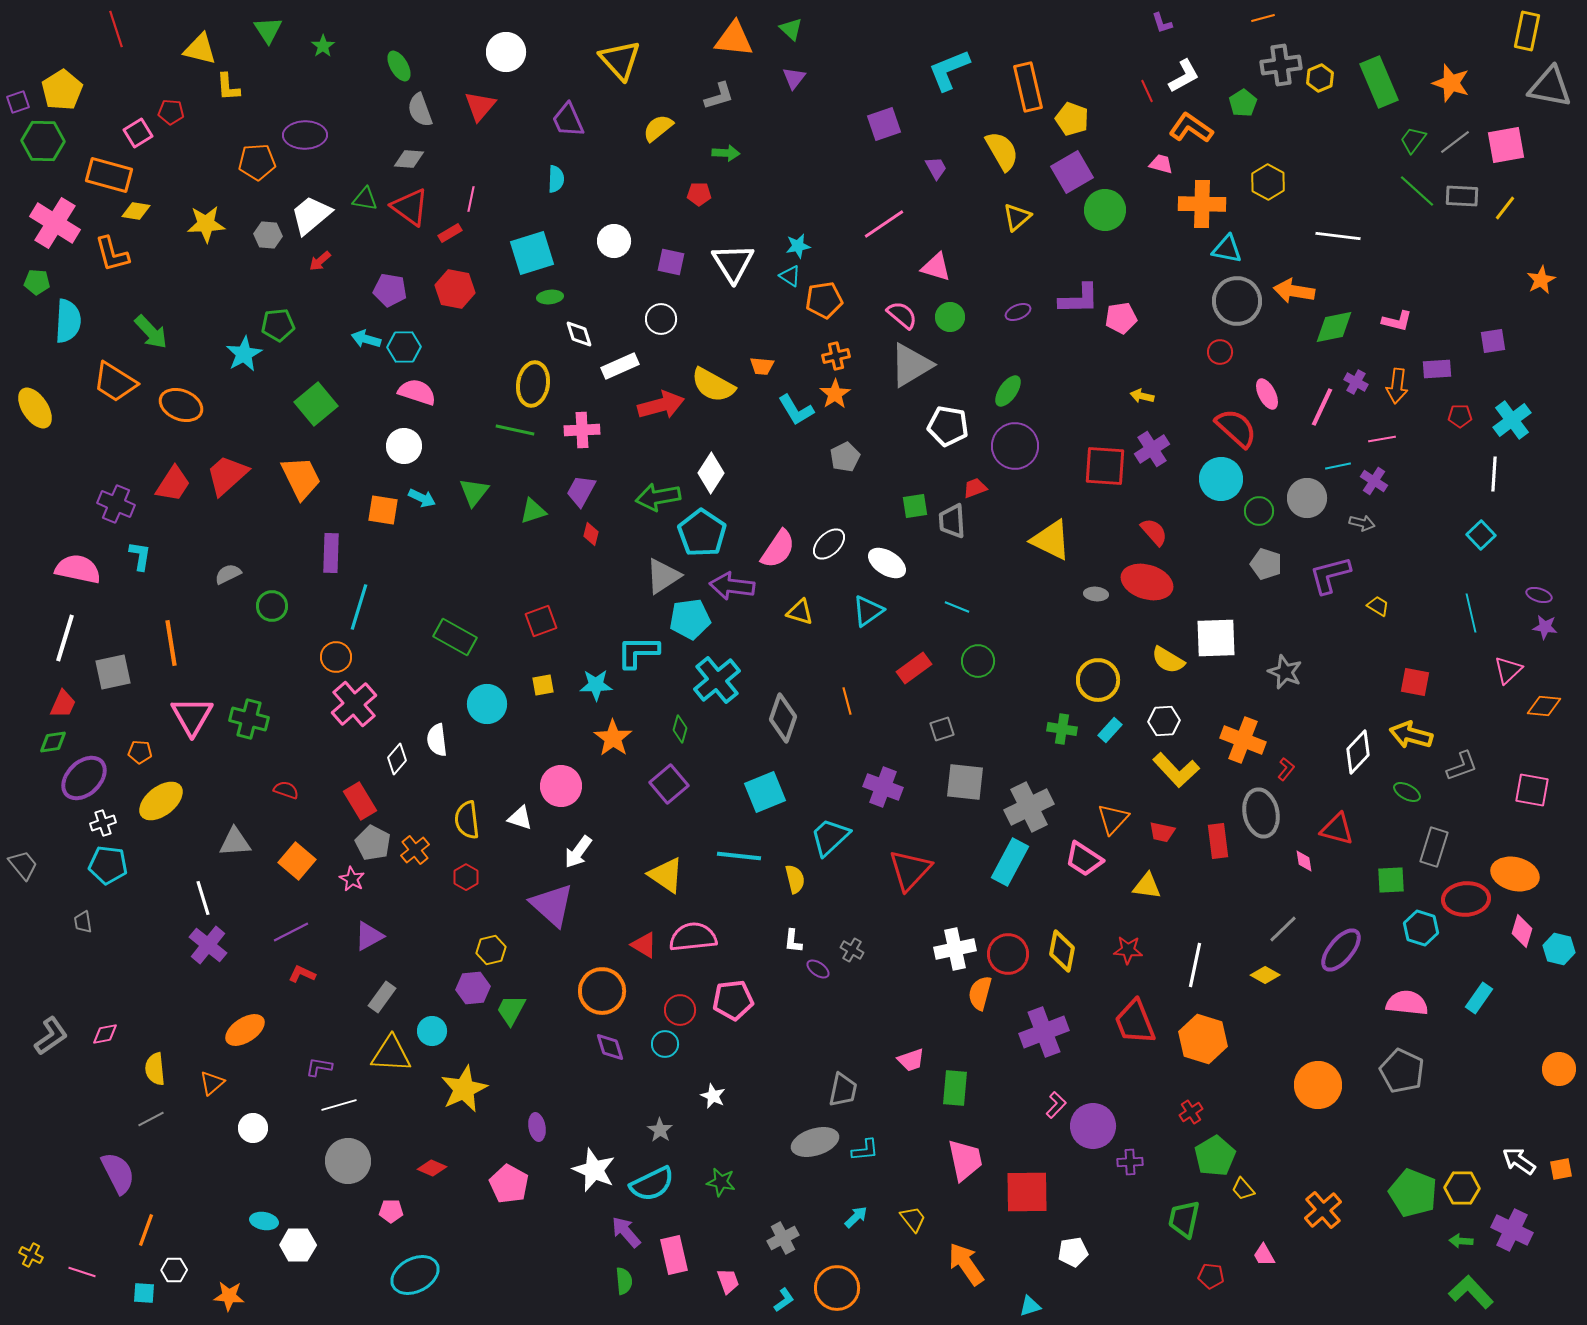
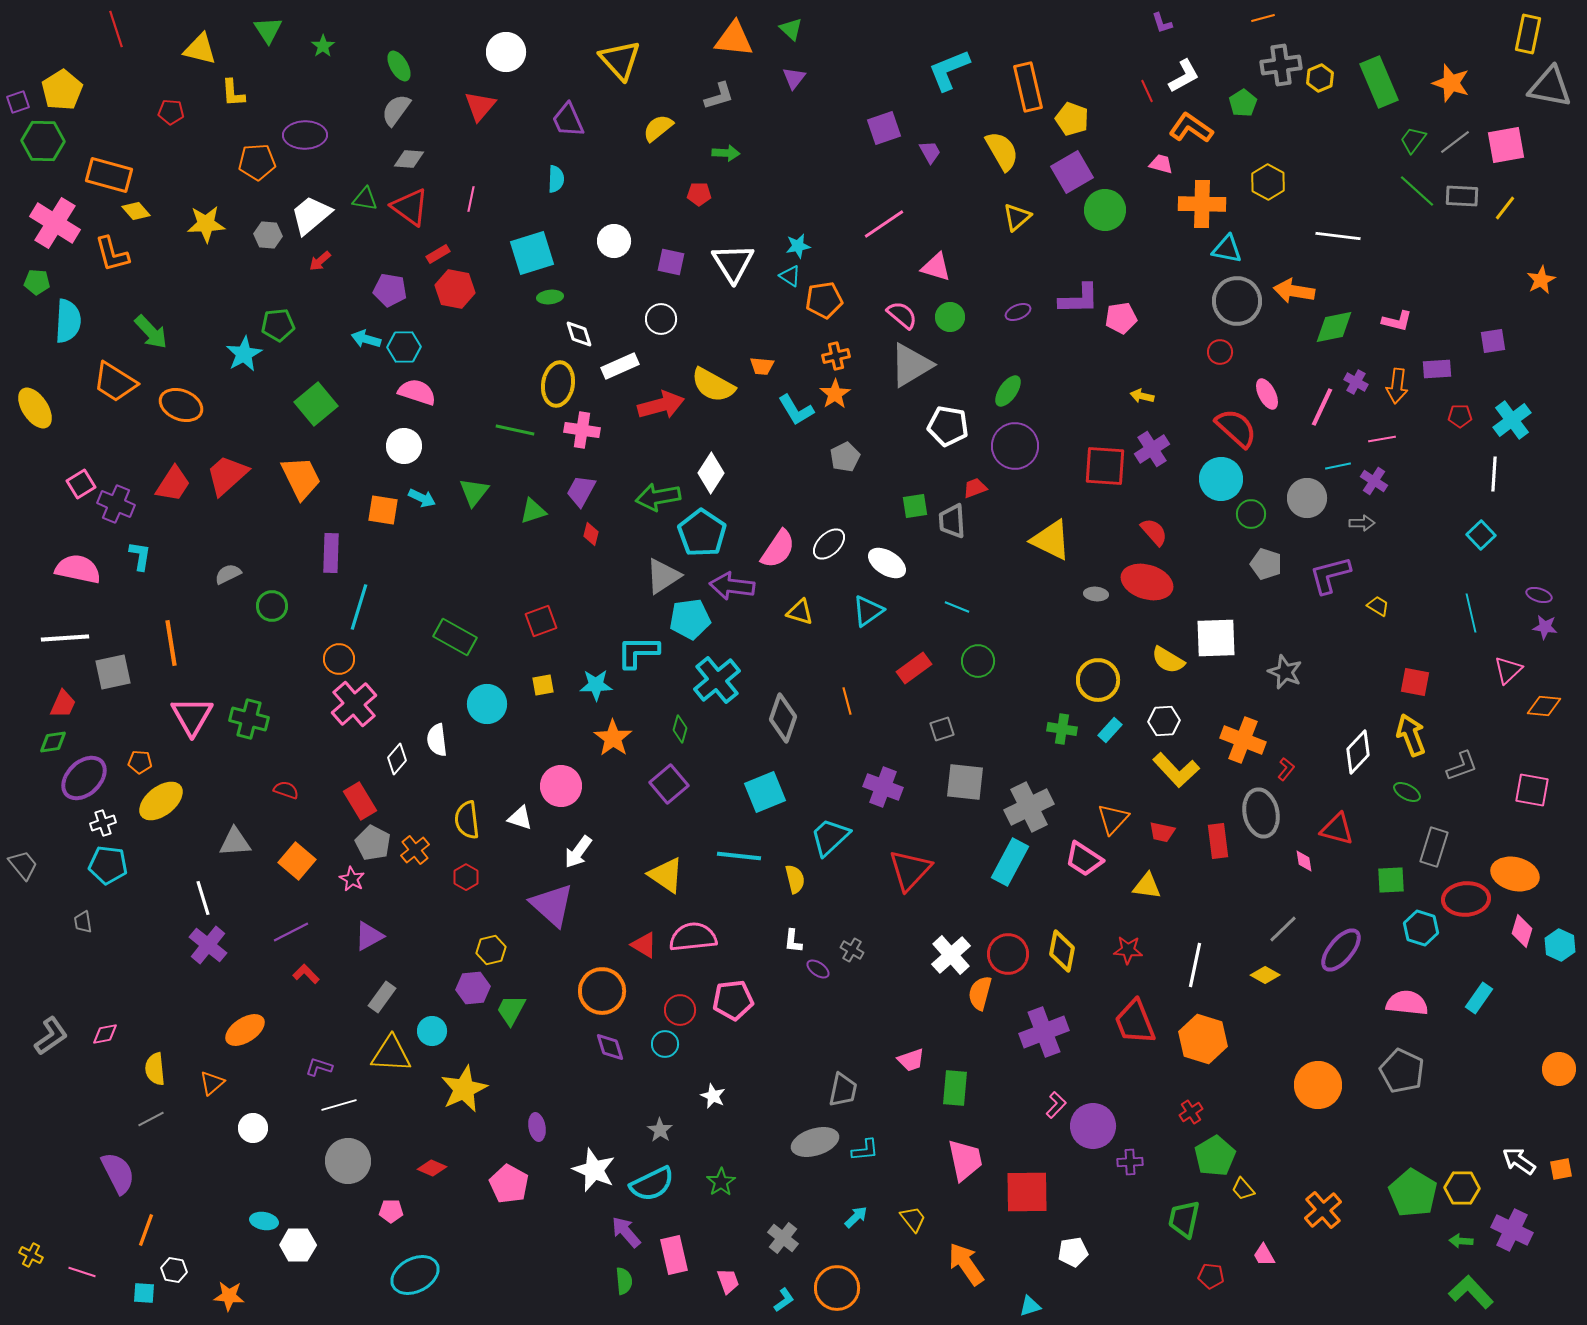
yellow rectangle at (1527, 31): moved 1 px right, 3 px down
yellow L-shape at (228, 87): moved 5 px right, 6 px down
gray semicircle at (420, 110): moved 24 px left; rotated 56 degrees clockwise
purple square at (884, 124): moved 4 px down
pink square at (138, 133): moved 57 px left, 351 px down
purple trapezoid at (936, 168): moved 6 px left, 16 px up
yellow diamond at (136, 211): rotated 40 degrees clockwise
red rectangle at (450, 233): moved 12 px left, 21 px down
yellow ellipse at (533, 384): moved 25 px right
pink cross at (582, 430): rotated 12 degrees clockwise
green circle at (1259, 511): moved 8 px left, 3 px down
gray arrow at (1362, 523): rotated 15 degrees counterclockwise
white line at (65, 638): rotated 69 degrees clockwise
orange circle at (336, 657): moved 3 px right, 2 px down
yellow arrow at (1411, 735): rotated 54 degrees clockwise
orange pentagon at (140, 752): moved 10 px down
white cross at (955, 949): moved 4 px left, 6 px down; rotated 30 degrees counterclockwise
cyan hexagon at (1559, 949): moved 1 px right, 4 px up; rotated 12 degrees clockwise
red L-shape at (302, 974): moved 4 px right; rotated 20 degrees clockwise
purple L-shape at (319, 1067): rotated 8 degrees clockwise
green star at (721, 1182): rotated 28 degrees clockwise
green pentagon at (1413, 1193): rotated 9 degrees clockwise
gray cross at (783, 1238): rotated 24 degrees counterclockwise
white hexagon at (174, 1270): rotated 10 degrees clockwise
